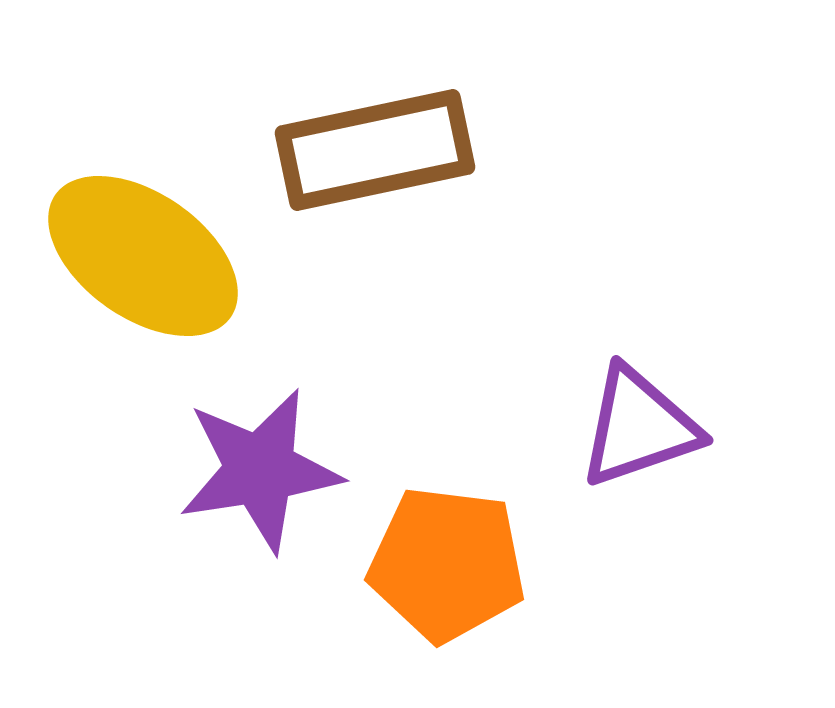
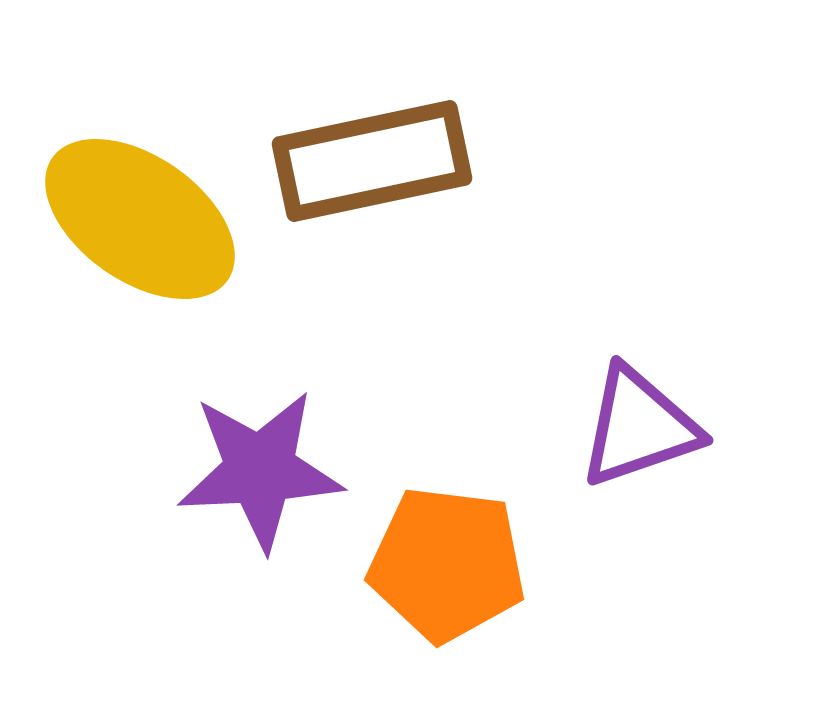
brown rectangle: moved 3 px left, 11 px down
yellow ellipse: moved 3 px left, 37 px up
purple star: rotated 6 degrees clockwise
